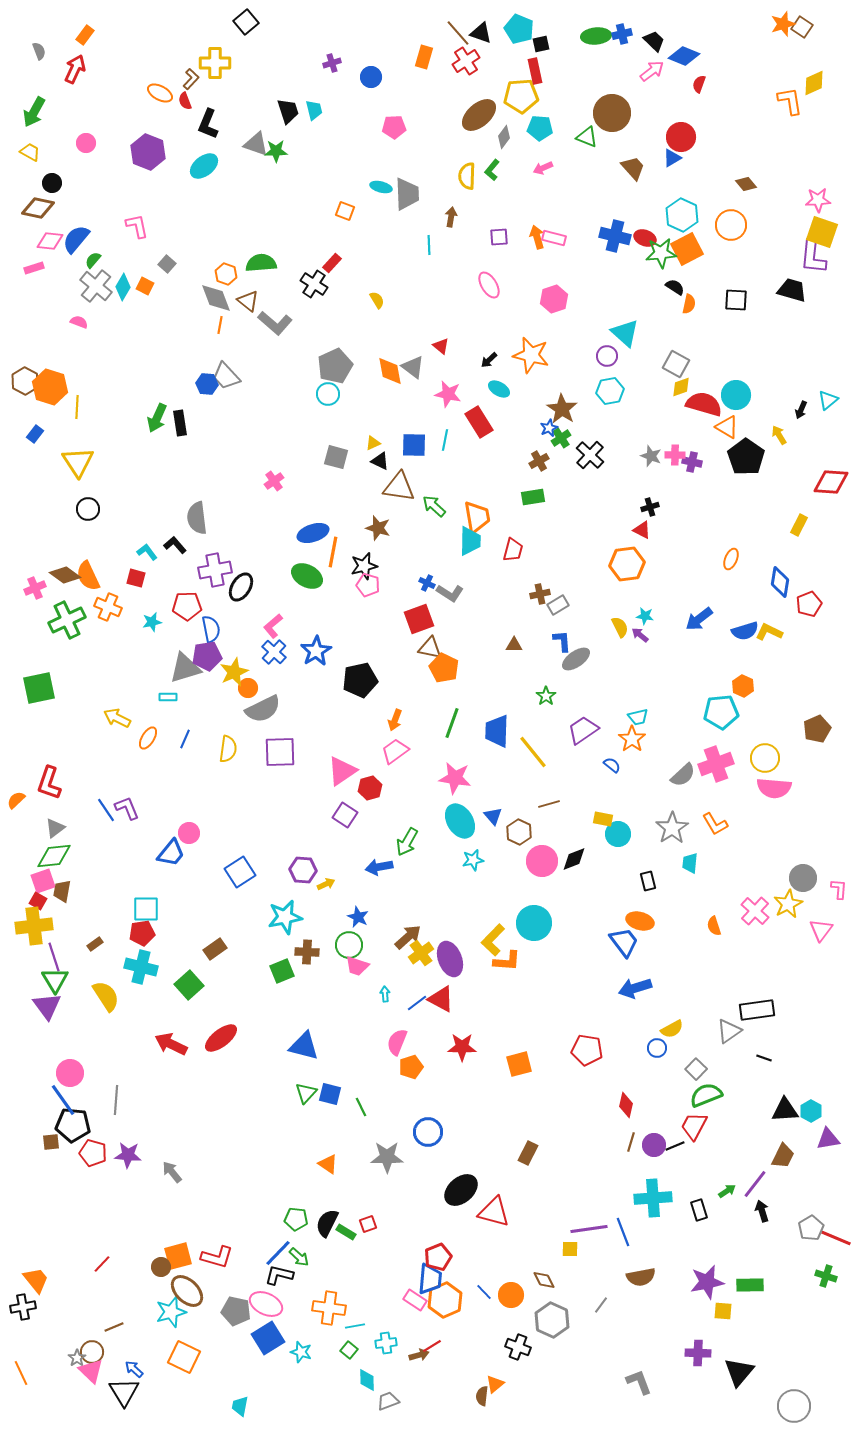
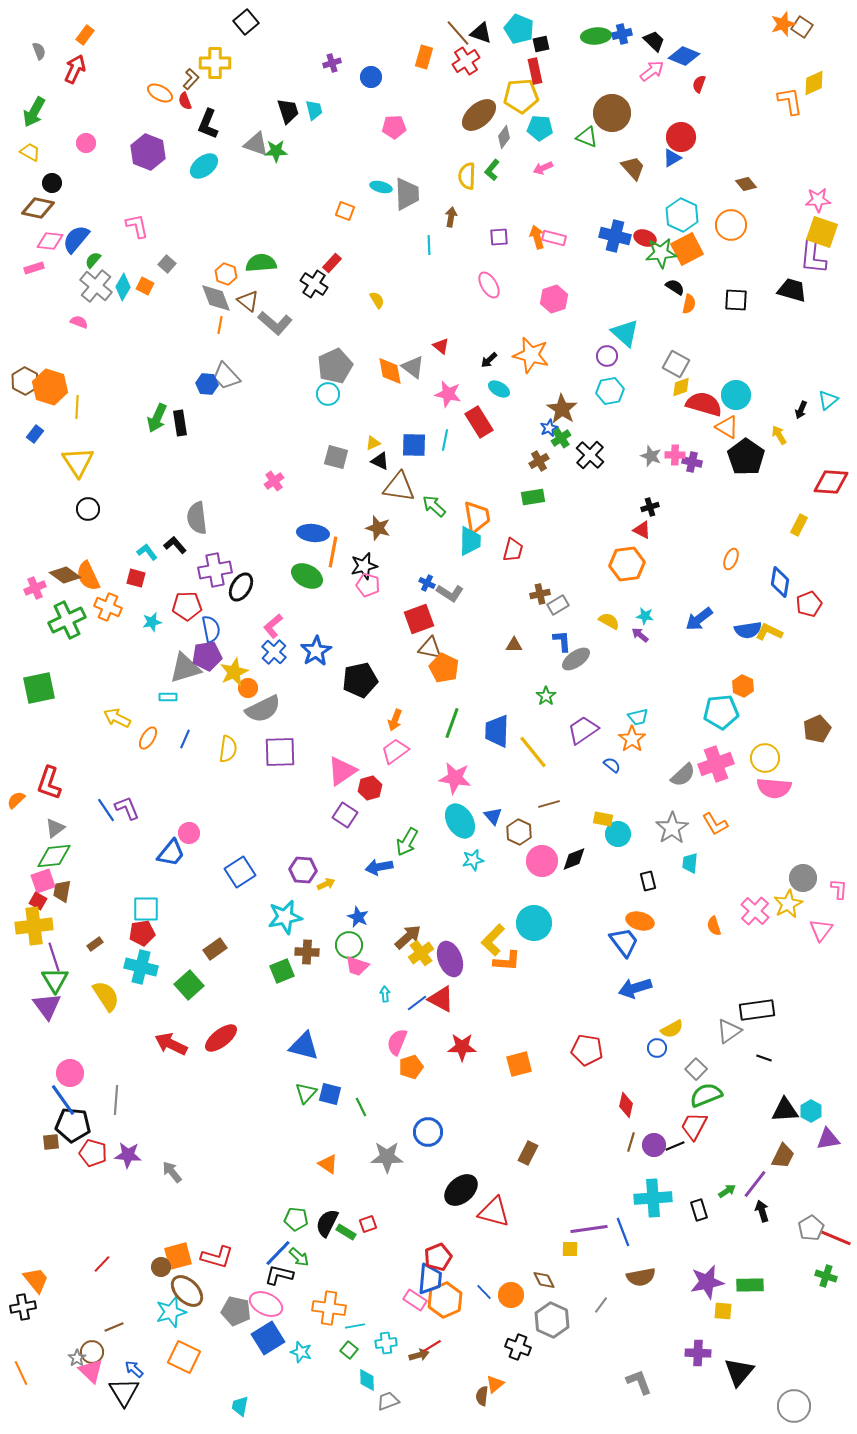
blue ellipse at (313, 533): rotated 24 degrees clockwise
yellow semicircle at (620, 627): moved 11 px left, 6 px up; rotated 35 degrees counterclockwise
blue semicircle at (745, 631): moved 3 px right, 1 px up; rotated 8 degrees clockwise
